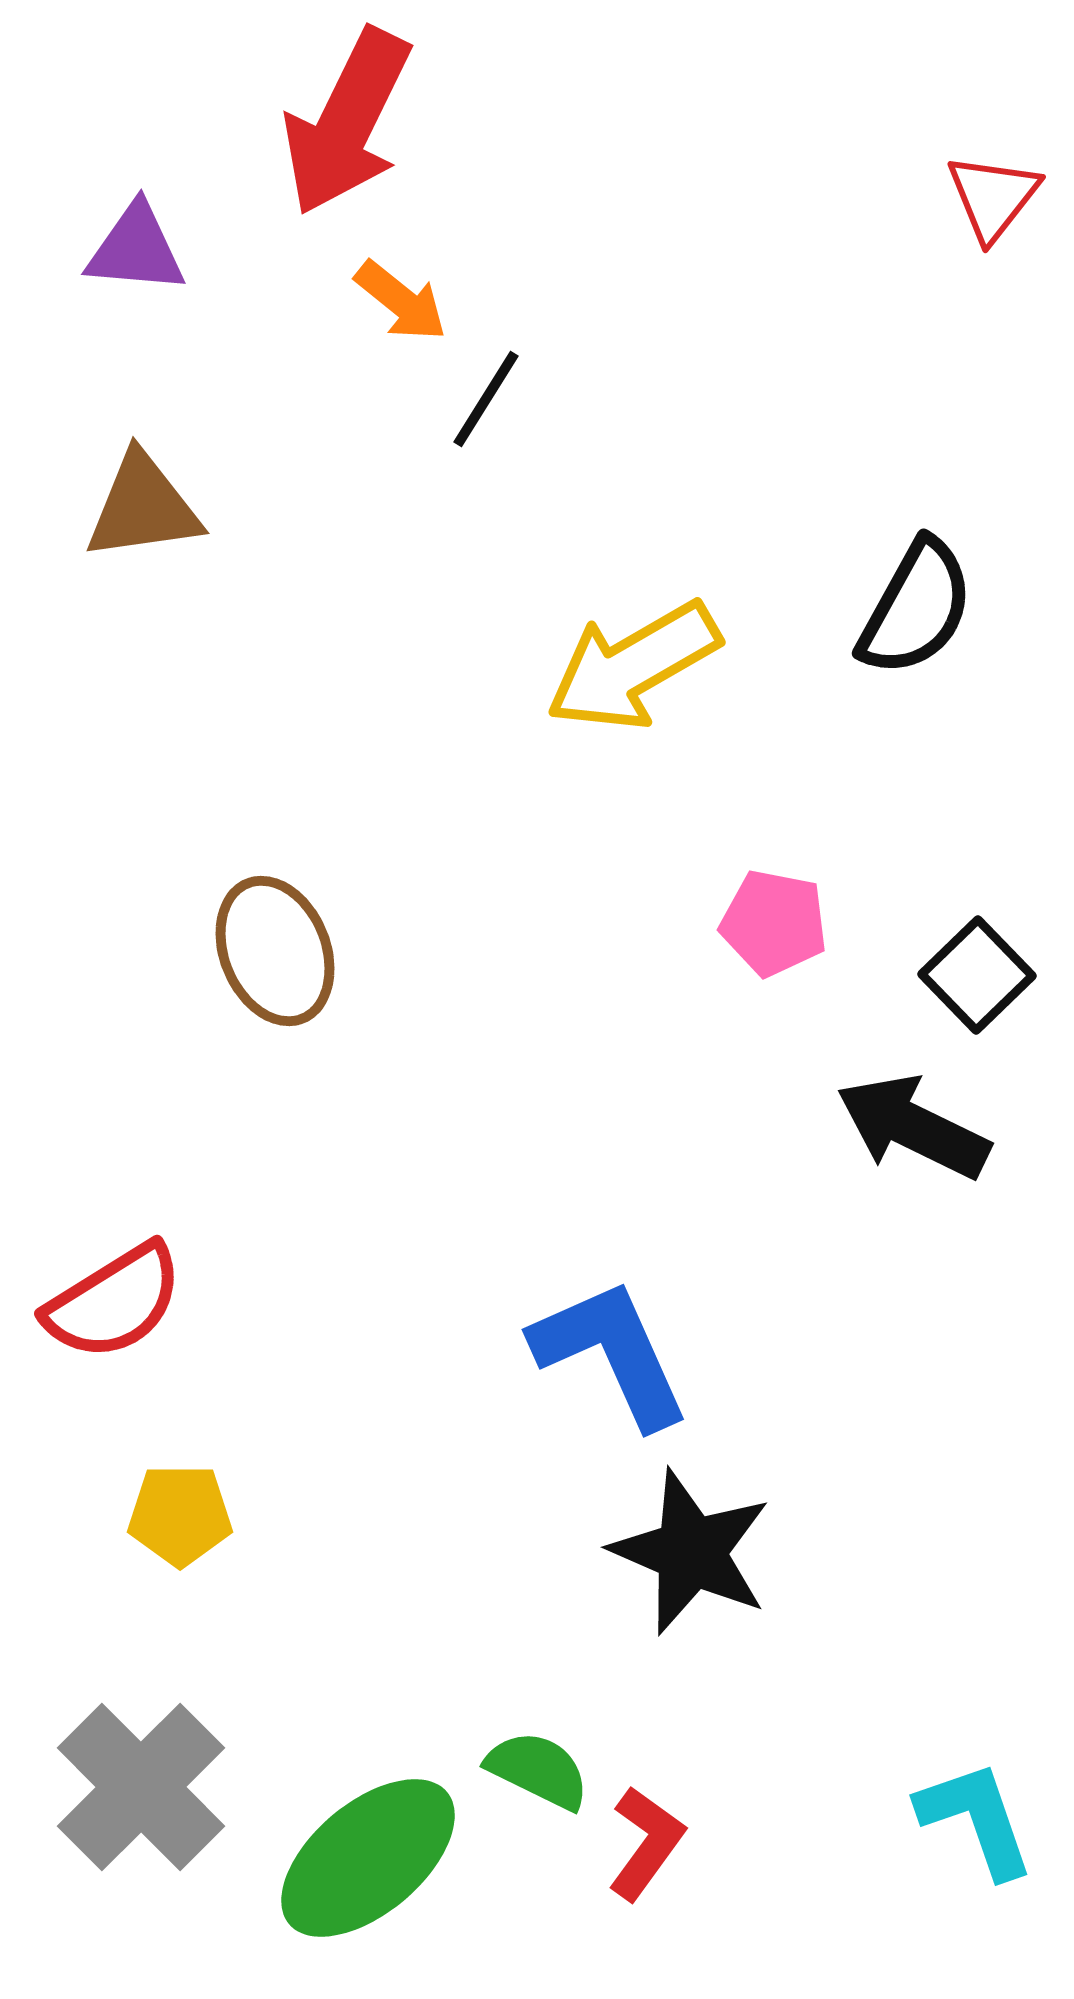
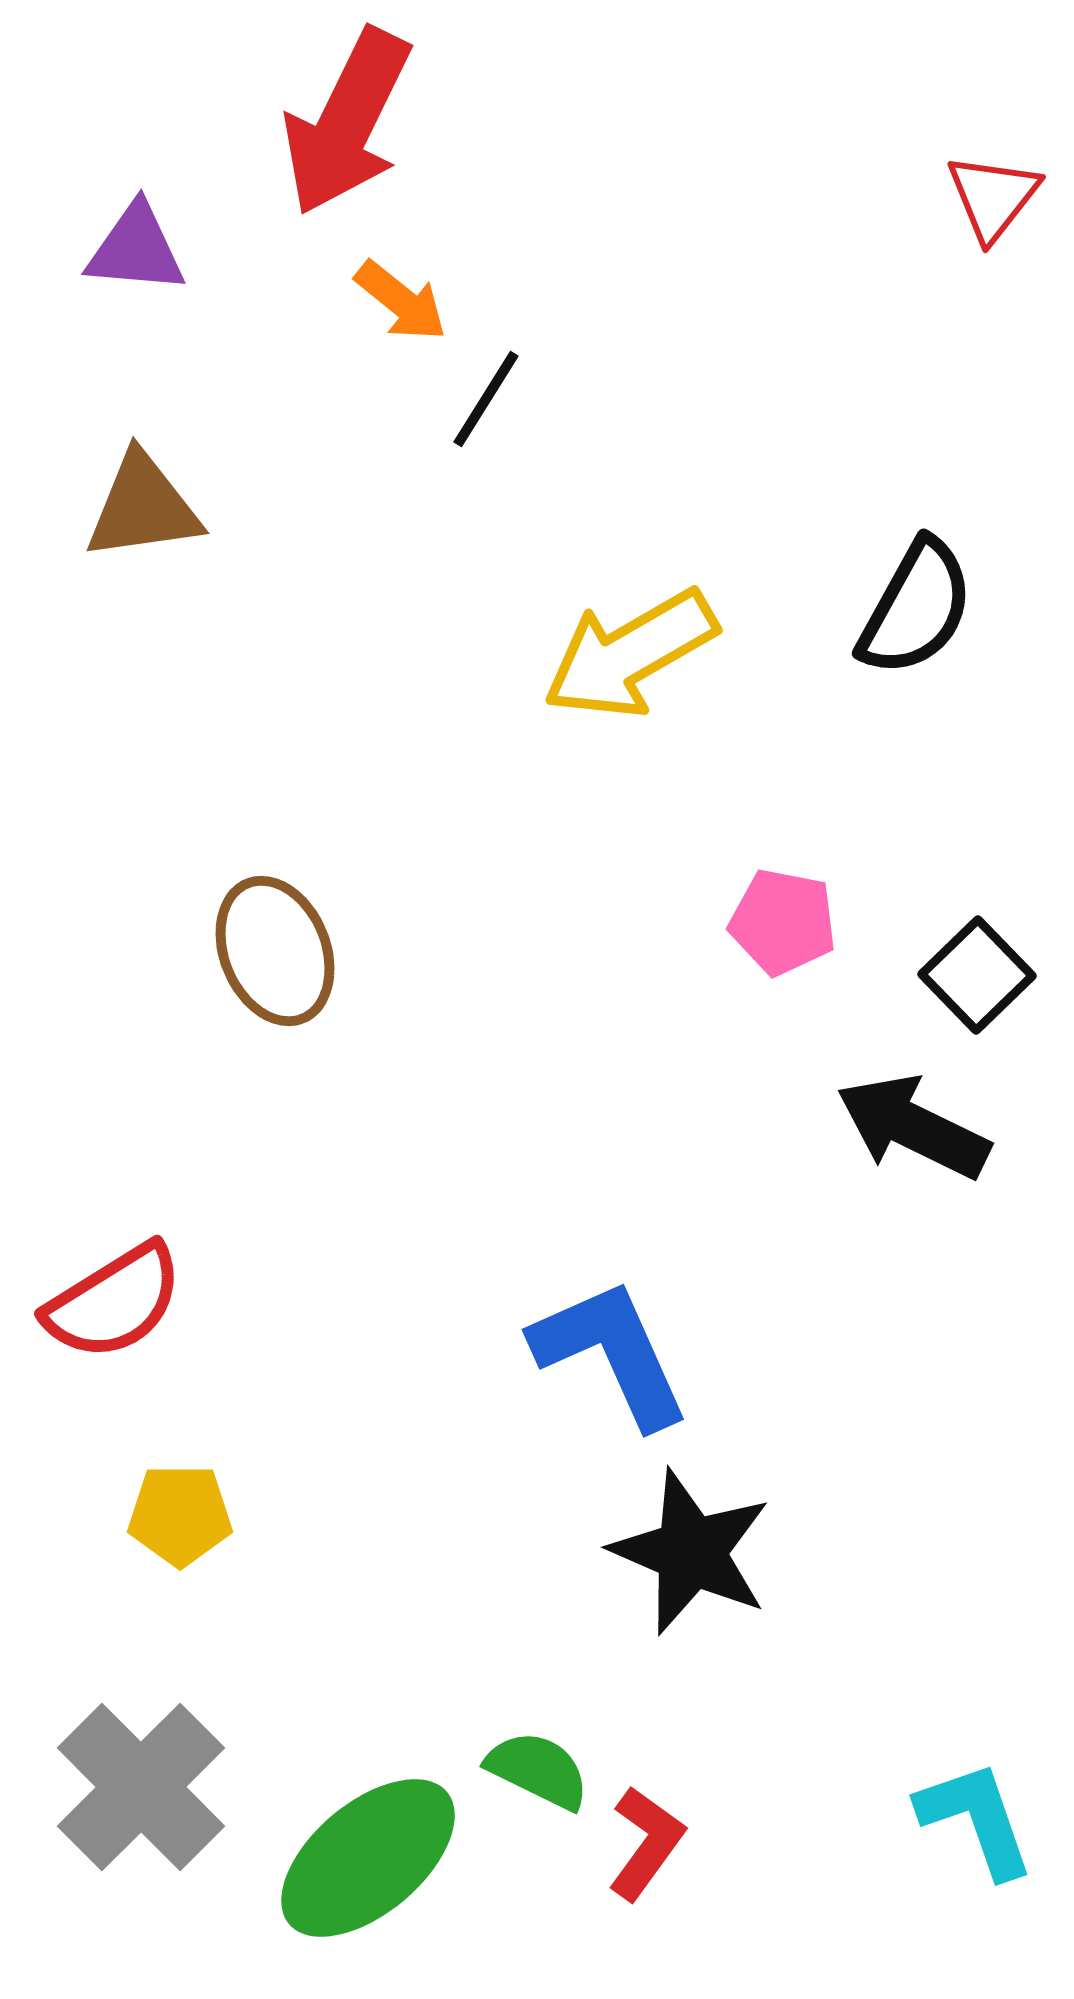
yellow arrow: moved 3 px left, 12 px up
pink pentagon: moved 9 px right, 1 px up
